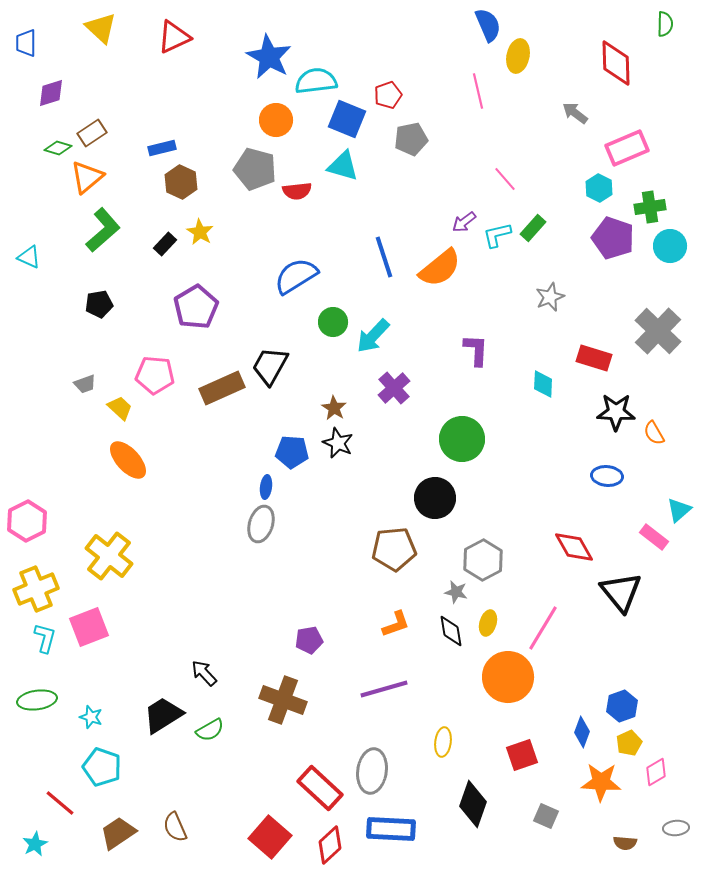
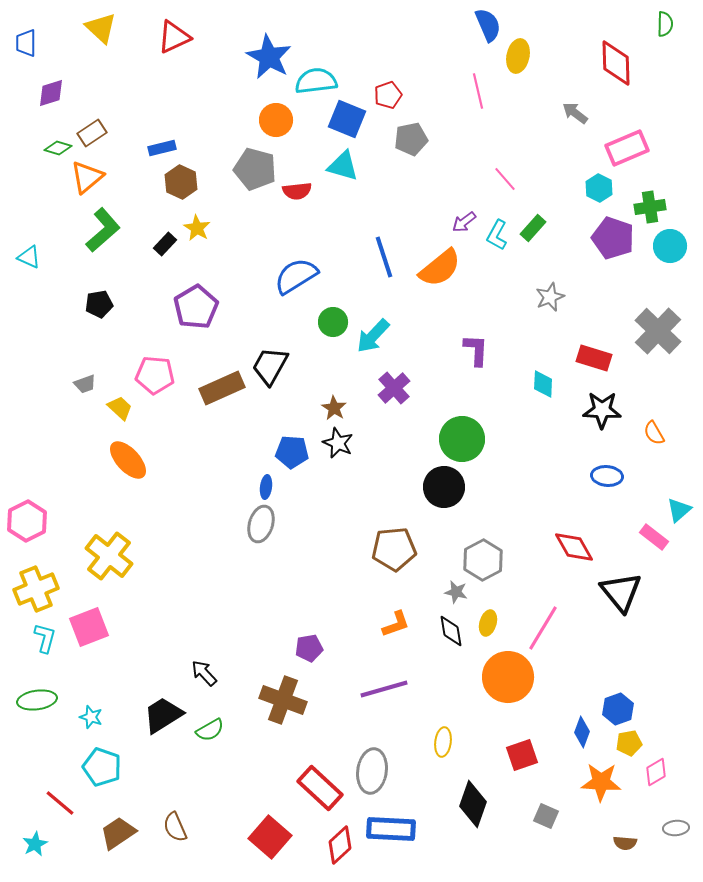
yellow star at (200, 232): moved 3 px left, 4 px up
cyan L-shape at (497, 235): rotated 48 degrees counterclockwise
black star at (616, 412): moved 14 px left, 2 px up
black circle at (435, 498): moved 9 px right, 11 px up
purple pentagon at (309, 640): moved 8 px down
blue hexagon at (622, 706): moved 4 px left, 3 px down
yellow pentagon at (629, 743): rotated 15 degrees clockwise
red diamond at (330, 845): moved 10 px right
